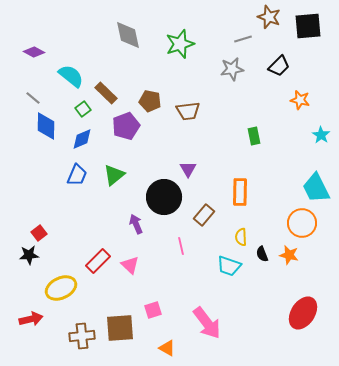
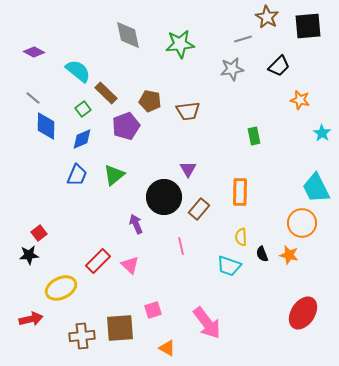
brown star at (269, 17): moved 2 px left; rotated 10 degrees clockwise
green star at (180, 44): rotated 12 degrees clockwise
cyan semicircle at (71, 76): moved 7 px right, 5 px up
cyan star at (321, 135): moved 1 px right, 2 px up
brown rectangle at (204, 215): moved 5 px left, 6 px up
